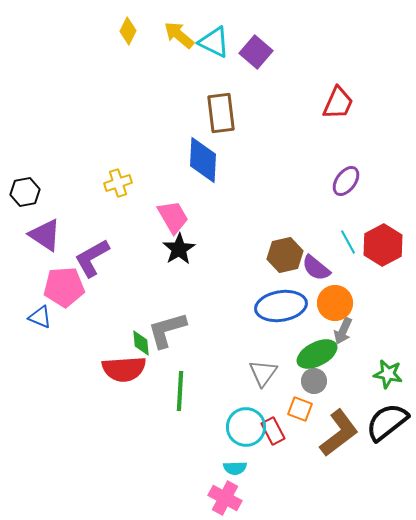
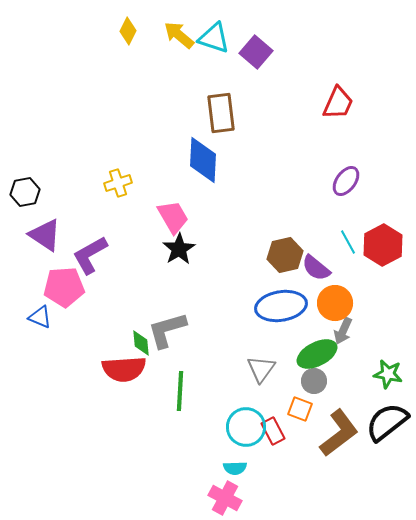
cyan triangle: moved 4 px up; rotated 8 degrees counterclockwise
purple L-shape: moved 2 px left, 3 px up
gray triangle: moved 2 px left, 4 px up
